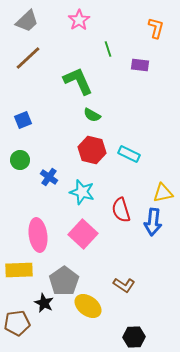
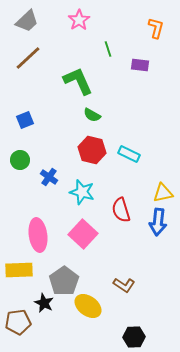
blue square: moved 2 px right
blue arrow: moved 5 px right
brown pentagon: moved 1 px right, 1 px up
